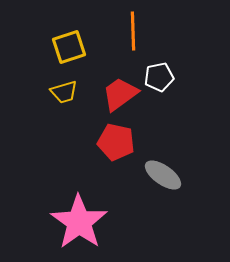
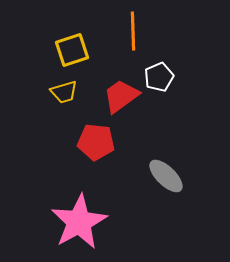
yellow square: moved 3 px right, 3 px down
white pentagon: rotated 12 degrees counterclockwise
red trapezoid: moved 1 px right, 2 px down
red pentagon: moved 20 px left; rotated 6 degrees counterclockwise
gray ellipse: moved 3 px right, 1 px down; rotated 9 degrees clockwise
pink star: rotated 8 degrees clockwise
